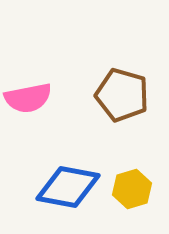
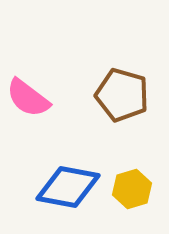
pink semicircle: rotated 48 degrees clockwise
